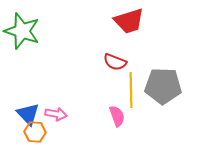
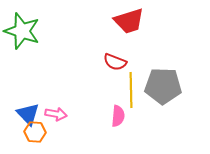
pink semicircle: moved 1 px right; rotated 25 degrees clockwise
